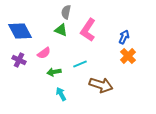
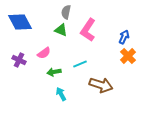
blue diamond: moved 9 px up
